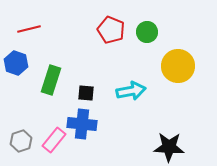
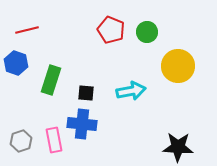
red line: moved 2 px left, 1 px down
pink rectangle: rotated 50 degrees counterclockwise
black star: moved 9 px right
